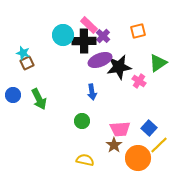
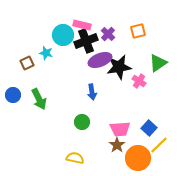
pink rectangle: moved 7 px left; rotated 30 degrees counterclockwise
purple cross: moved 5 px right, 2 px up
black cross: moved 2 px right; rotated 20 degrees counterclockwise
cyan star: moved 23 px right
green circle: moved 1 px down
brown star: moved 3 px right
yellow semicircle: moved 10 px left, 2 px up
